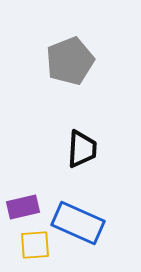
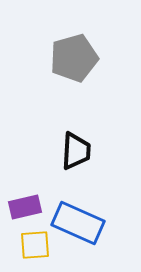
gray pentagon: moved 4 px right, 3 px up; rotated 6 degrees clockwise
black trapezoid: moved 6 px left, 2 px down
purple rectangle: moved 2 px right
